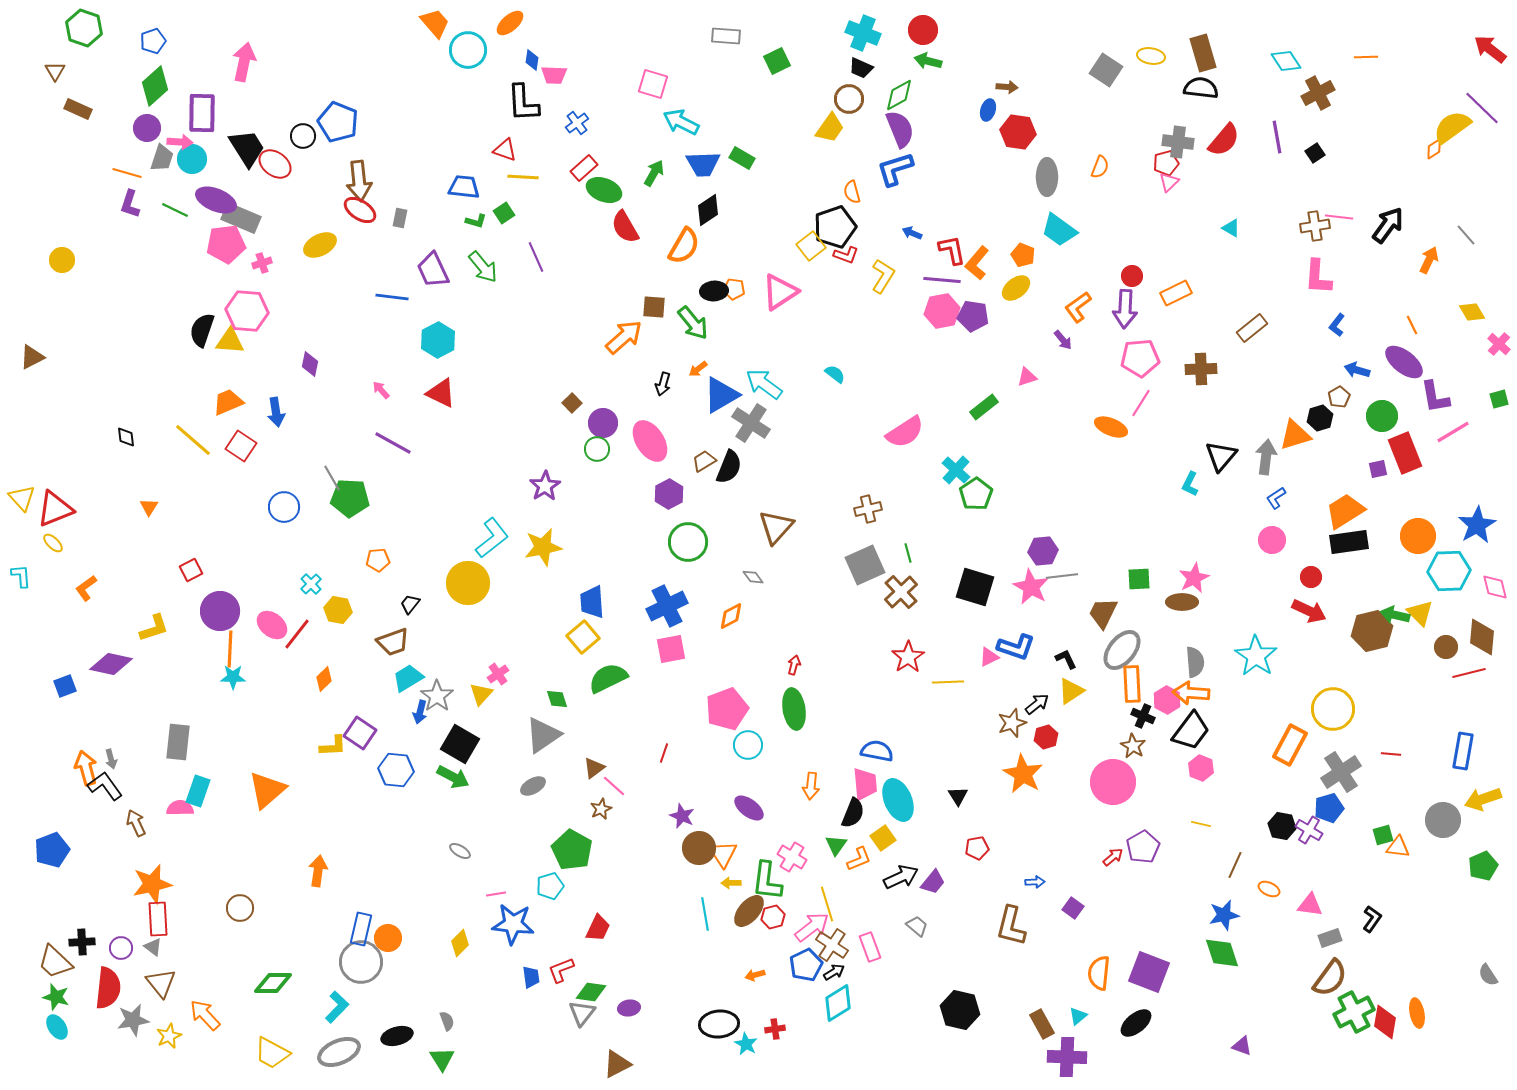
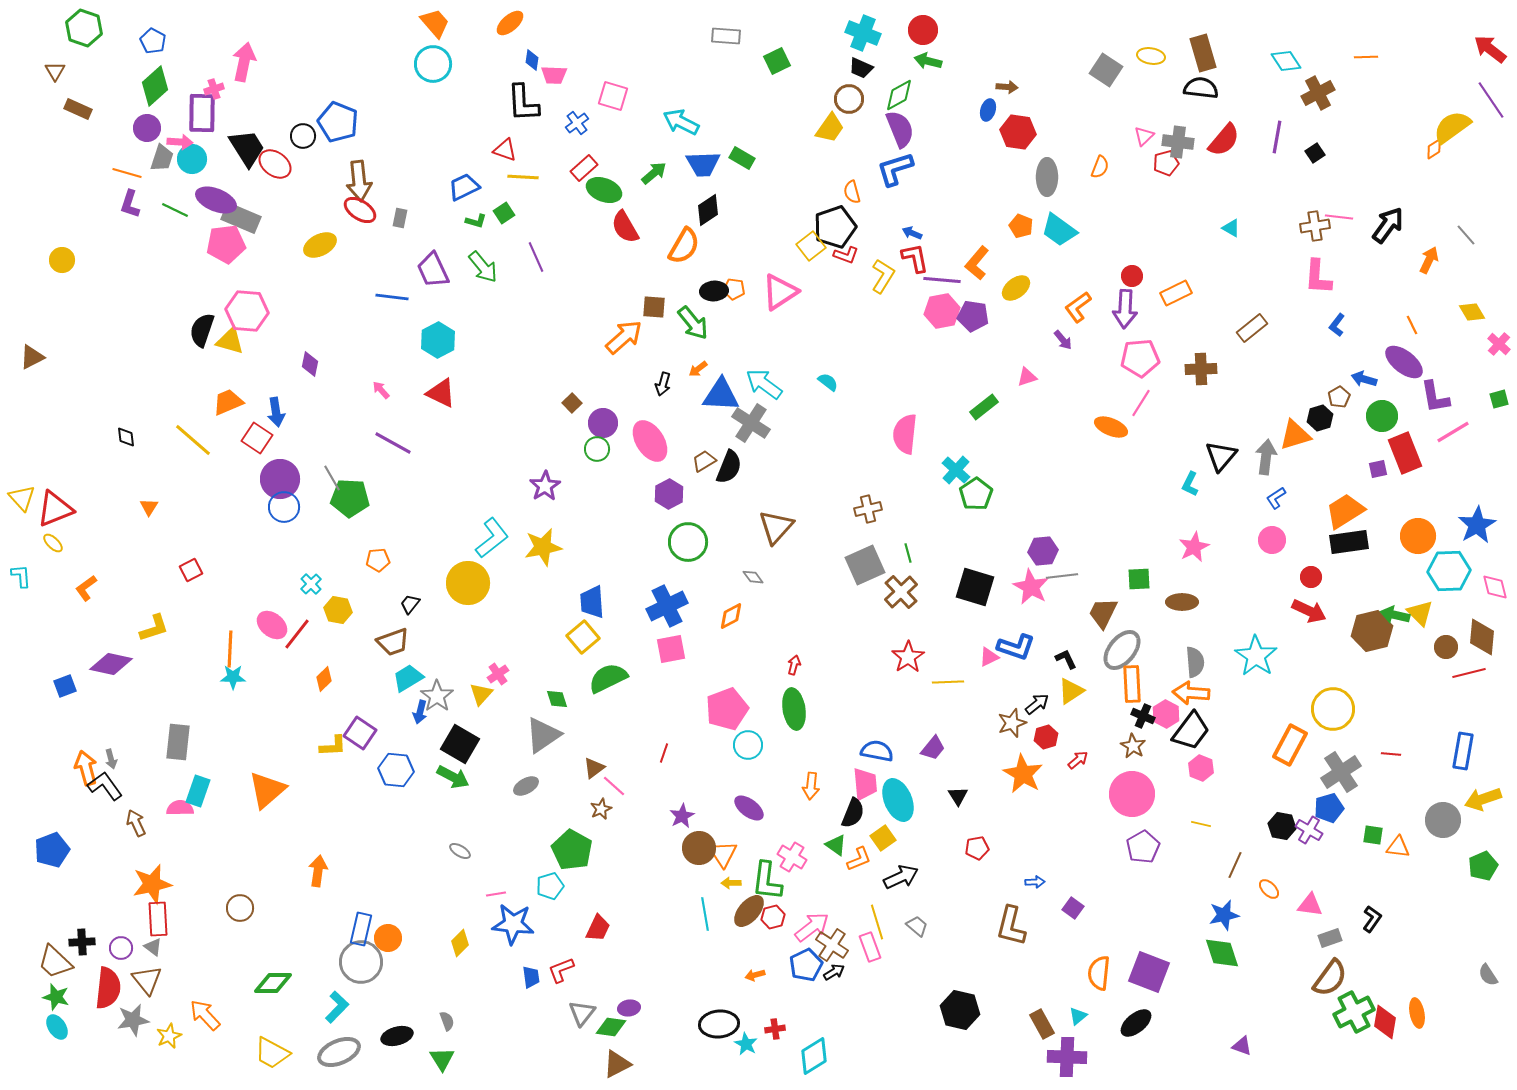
blue pentagon at (153, 41): rotated 25 degrees counterclockwise
cyan circle at (468, 50): moved 35 px left, 14 px down
pink square at (653, 84): moved 40 px left, 12 px down
purple line at (1482, 108): moved 9 px right, 8 px up; rotated 12 degrees clockwise
purple line at (1277, 137): rotated 20 degrees clockwise
green arrow at (654, 173): rotated 20 degrees clockwise
pink triangle at (1169, 182): moved 25 px left, 46 px up
blue trapezoid at (464, 187): rotated 32 degrees counterclockwise
red L-shape at (952, 250): moved 37 px left, 8 px down
orange pentagon at (1023, 255): moved 2 px left, 29 px up
pink cross at (262, 263): moved 48 px left, 174 px up
yellow triangle at (230, 341): rotated 12 degrees clockwise
blue arrow at (1357, 370): moved 7 px right, 9 px down
cyan semicircle at (835, 374): moved 7 px left, 8 px down
blue triangle at (721, 395): rotated 33 degrees clockwise
pink semicircle at (905, 432): moved 2 px down; rotated 129 degrees clockwise
red square at (241, 446): moved 16 px right, 8 px up
pink star at (1194, 578): moved 31 px up
purple circle at (220, 611): moved 60 px right, 132 px up
pink hexagon at (1167, 700): moved 1 px left, 14 px down
pink circle at (1113, 782): moved 19 px right, 12 px down
gray ellipse at (533, 786): moved 7 px left
purple star at (682, 816): rotated 20 degrees clockwise
green square at (1383, 835): moved 10 px left; rotated 25 degrees clockwise
green triangle at (836, 845): rotated 30 degrees counterclockwise
red arrow at (1113, 857): moved 35 px left, 97 px up
purple trapezoid at (933, 882): moved 134 px up
orange ellipse at (1269, 889): rotated 20 degrees clockwise
yellow line at (827, 904): moved 50 px right, 18 px down
brown triangle at (161, 983): moved 14 px left, 3 px up
green diamond at (591, 992): moved 20 px right, 35 px down
cyan diamond at (838, 1003): moved 24 px left, 53 px down
